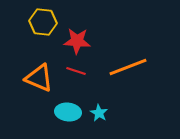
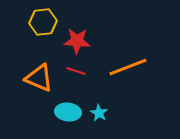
yellow hexagon: rotated 12 degrees counterclockwise
